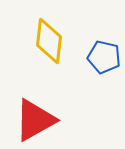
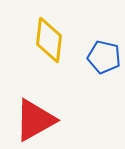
yellow diamond: moved 1 px up
